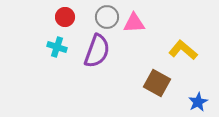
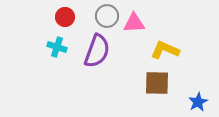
gray circle: moved 1 px up
yellow L-shape: moved 18 px left; rotated 16 degrees counterclockwise
brown square: rotated 28 degrees counterclockwise
